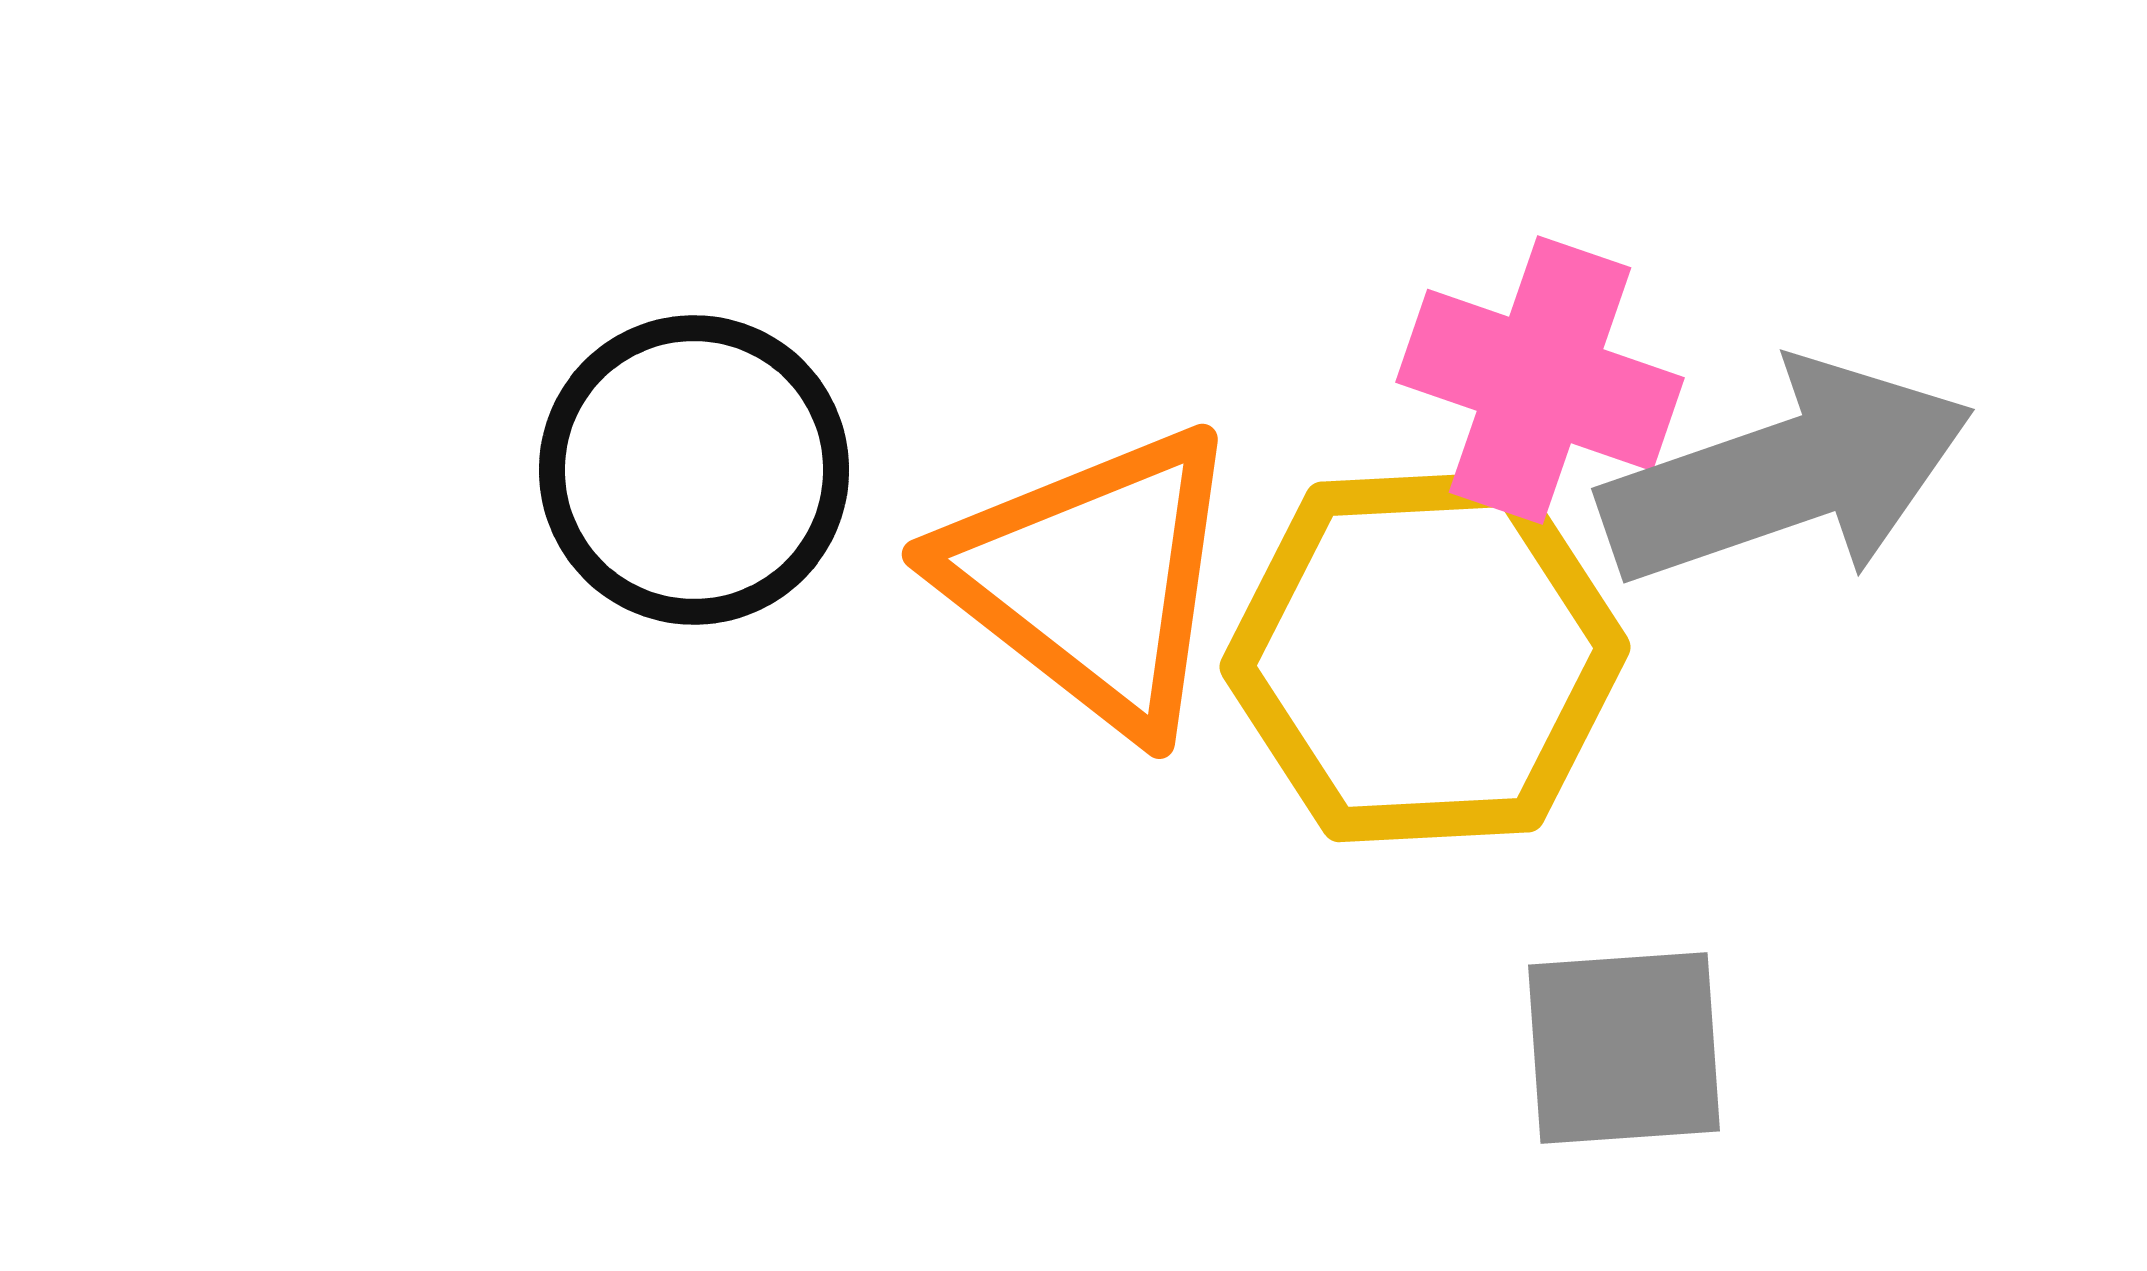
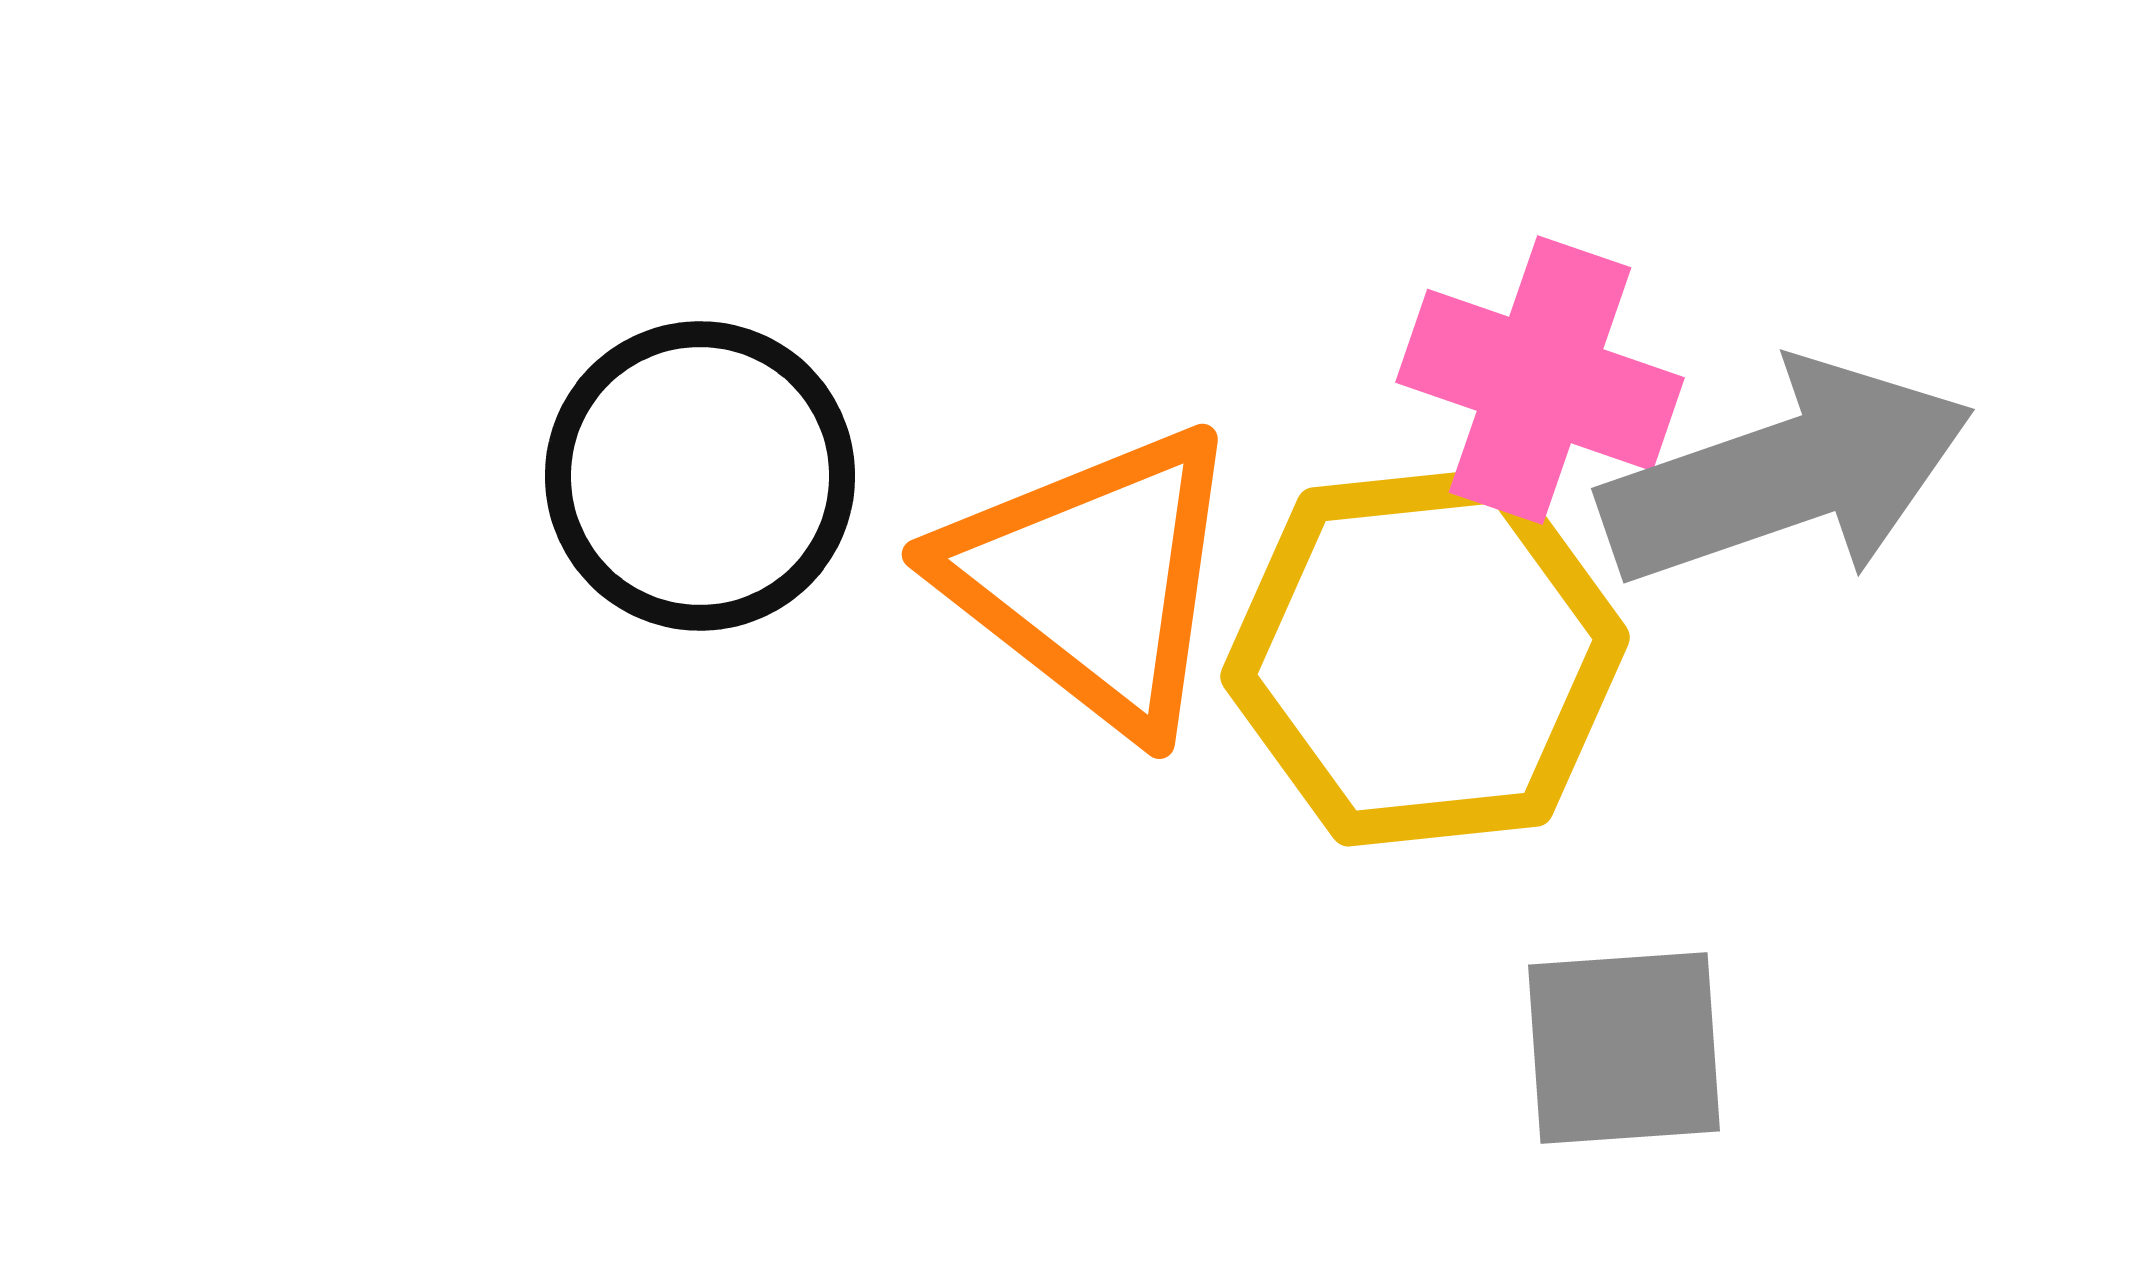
black circle: moved 6 px right, 6 px down
yellow hexagon: rotated 3 degrees counterclockwise
